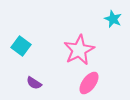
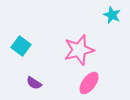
cyan star: moved 1 px left, 4 px up
pink star: rotated 12 degrees clockwise
